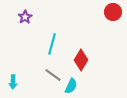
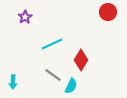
red circle: moved 5 px left
cyan line: rotated 50 degrees clockwise
